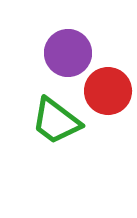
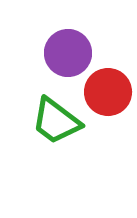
red circle: moved 1 px down
